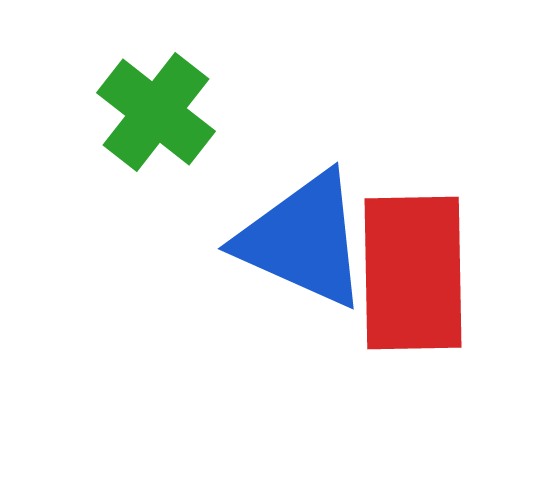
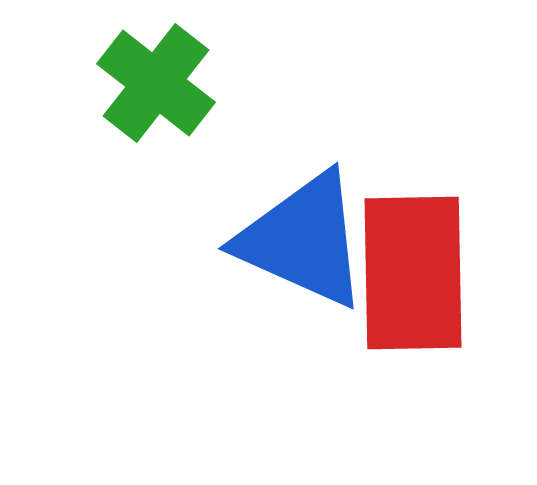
green cross: moved 29 px up
